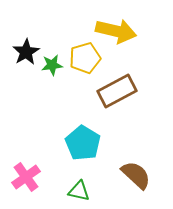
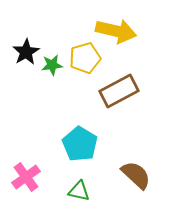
brown rectangle: moved 2 px right
cyan pentagon: moved 3 px left, 1 px down
